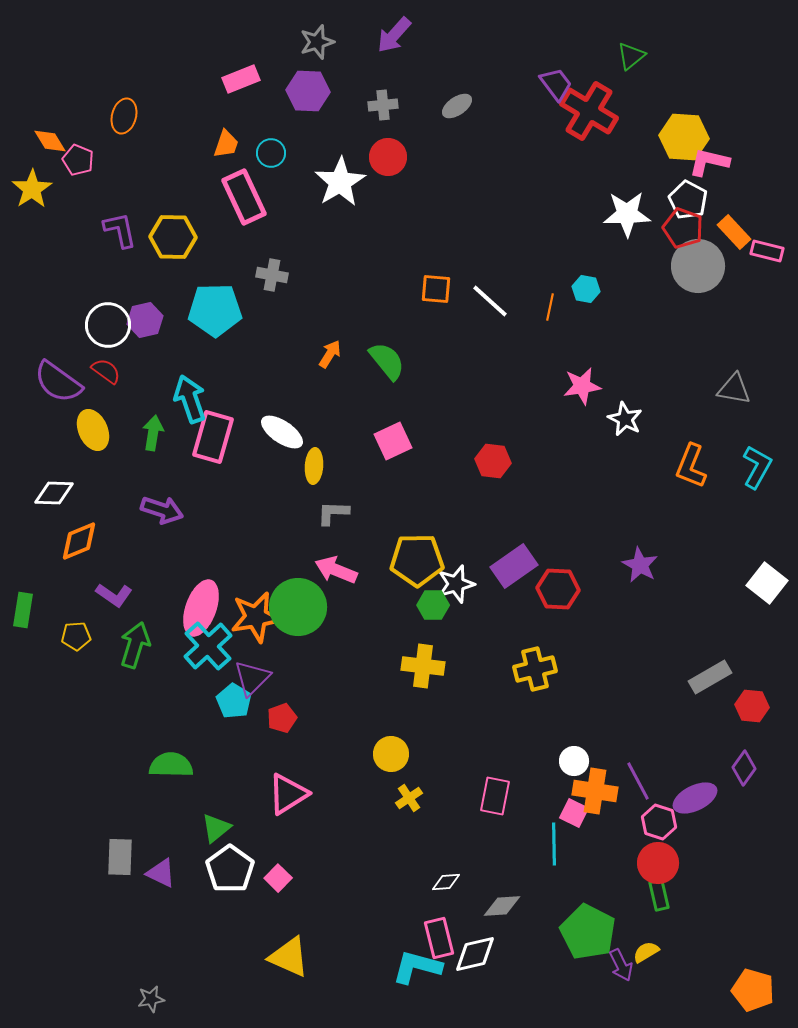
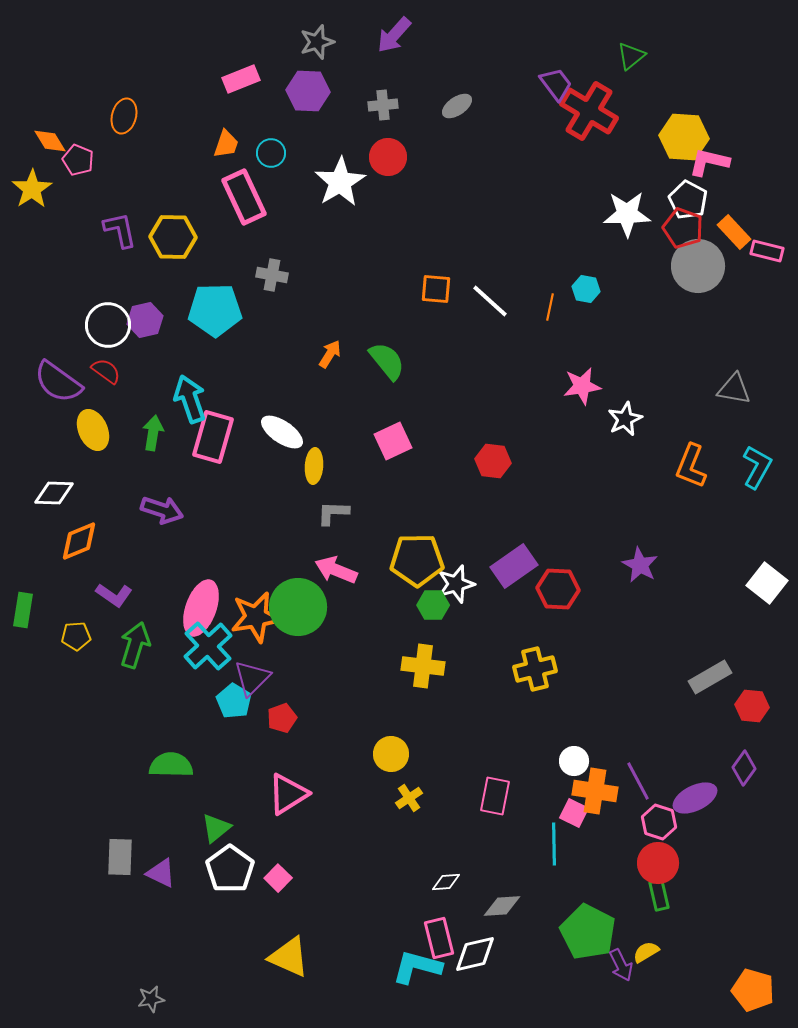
white star at (625, 419): rotated 20 degrees clockwise
